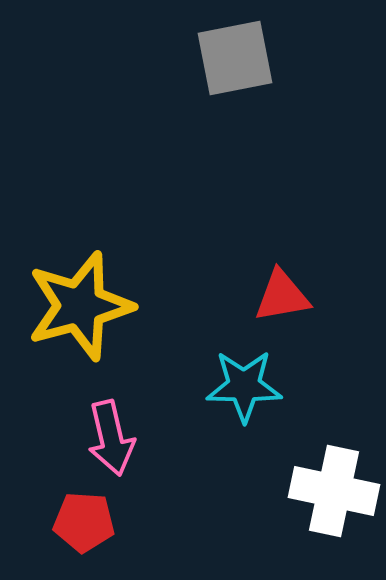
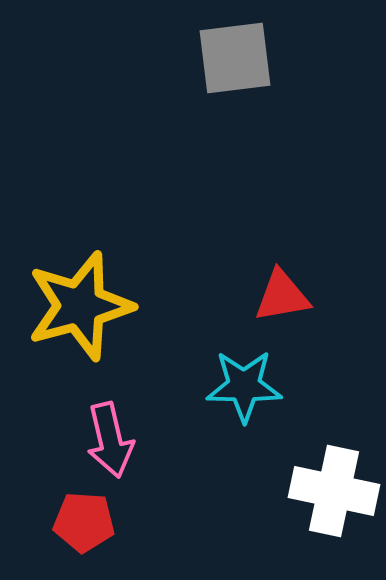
gray square: rotated 4 degrees clockwise
pink arrow: moved 1 px left, 2 px down
